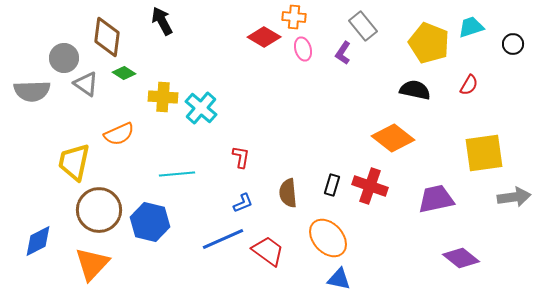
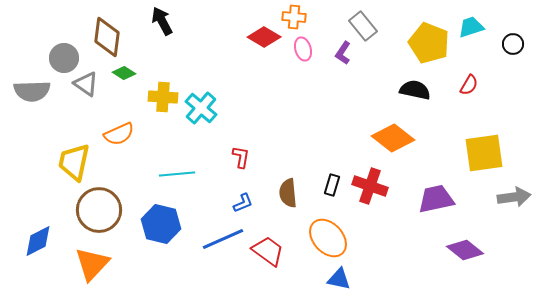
blue hexagon: moved 11 px right, 2 px down
purple diamond: moved 4 px right, 8 px up
